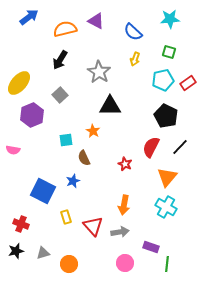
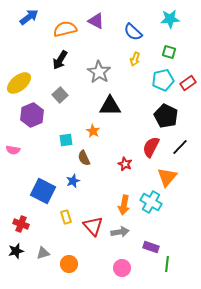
yellow ellipse: rotated 10 degrees clockwise
cyan cross: moved 15 px left, 5 px up
pink circle: moved 3 px left, 5 px down
